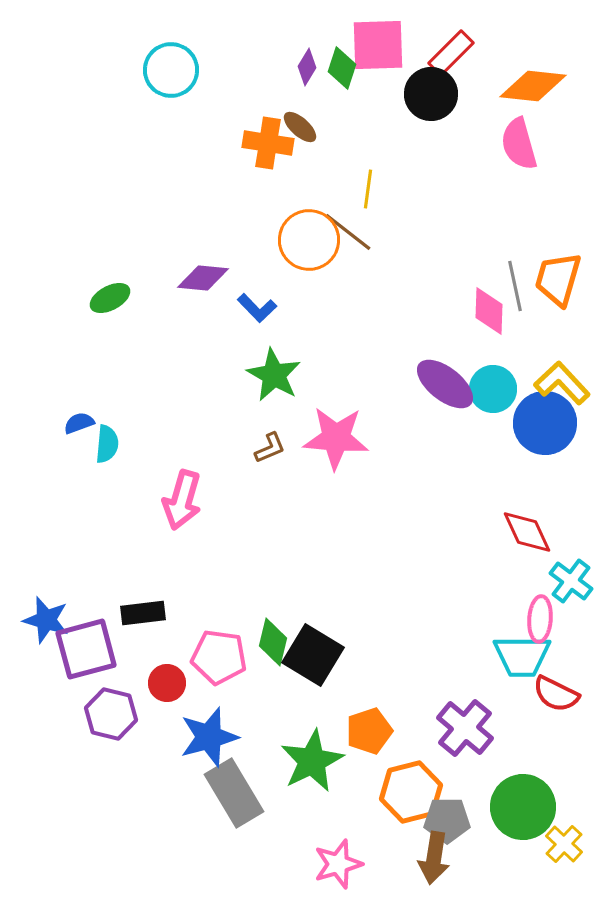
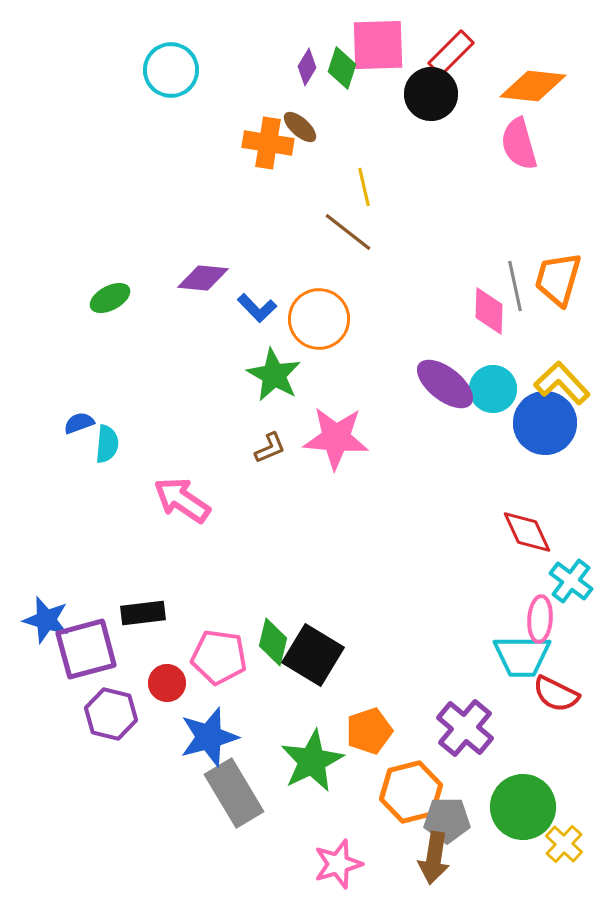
yellow line at (368, 189): moved 4 px left, 2 px up; rotated 21 degrees counterclockwise
orange circle at (309, 240): moved 10 px right, 79 px down
pink arrow at (182, 500): rotated 108 degrees clockwise
